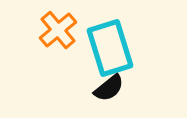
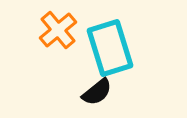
black semicircle: moved 12 px left, 4 px down
